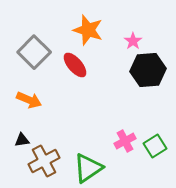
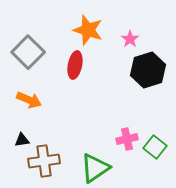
pink star: moved 3 px left, 2 px up
gray square: moved 6 px left
red ellipse: rotated 52 degrees clockwise
black hexagon: rotated 12 degrees counterclockwise
pink cross: moved 2 px right, 2 px up; rotated 15 degrees clockwise
green square: moved 1 px down; rotated 20 degrees counterclockwise
brown cross: rotated 20 degrees clockwise
green triangle: moved 7 px right
